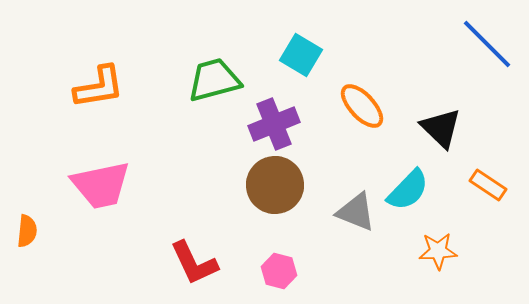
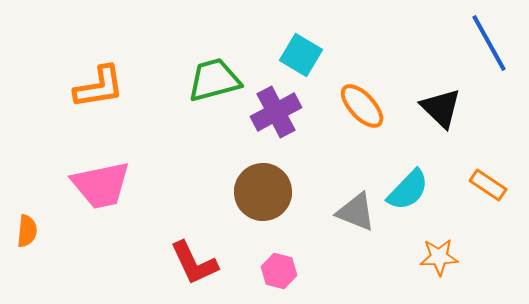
blue line: moved 2 px right, 1 px up; rotated 16 degrees clockwise
purple cross: moved 2 px right, 12 px up; rotated 6 degrees counterclockwise
black triangle: moved 20 px up
brown circle: moved 12 px left, 7 px down
orange star: moved 1 px right, 6 px down
